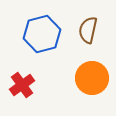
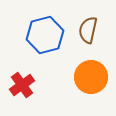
blue hexagon: moved 3 px right, 1 px down
orange circle: moved 1 px left, 1 px up
